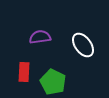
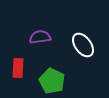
red rectangle: moved 6 px left, 4 px up
green pentagon: moved 1 px left, 1 px up
